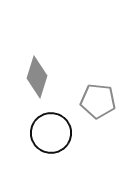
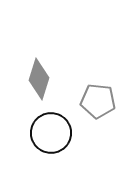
gray diamond: moved 2 px right, 2 px down
